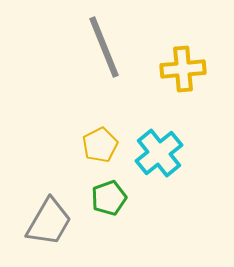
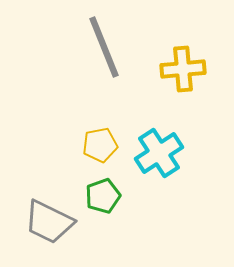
yellow pentagon: rotated 16 degrees clockwise
cyan cross: rotated 6 degrees clockwise
green pentagon: moved 6 px left, 2 px up
gray trapezoid: rotated 86 degrees clockwise
